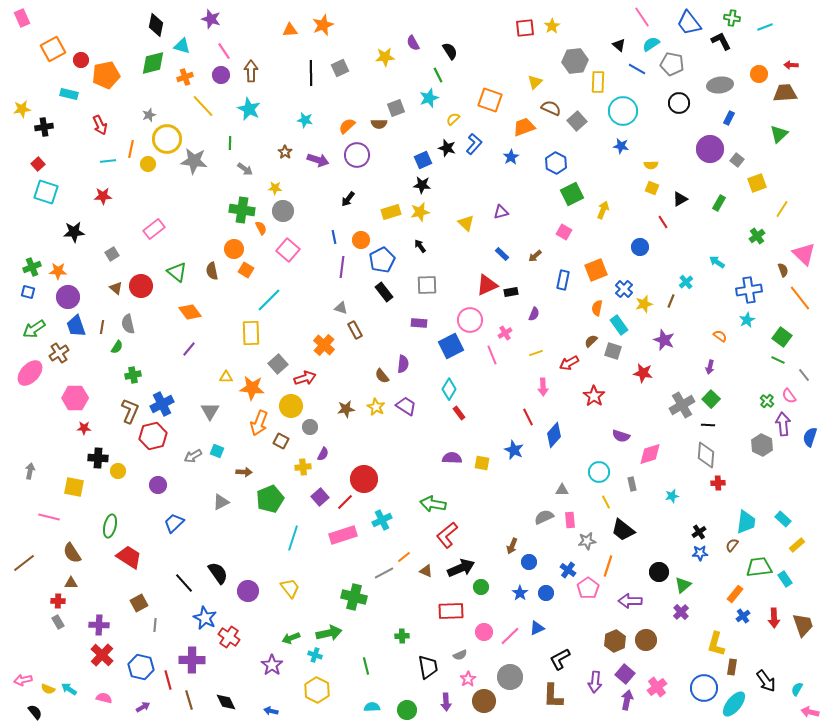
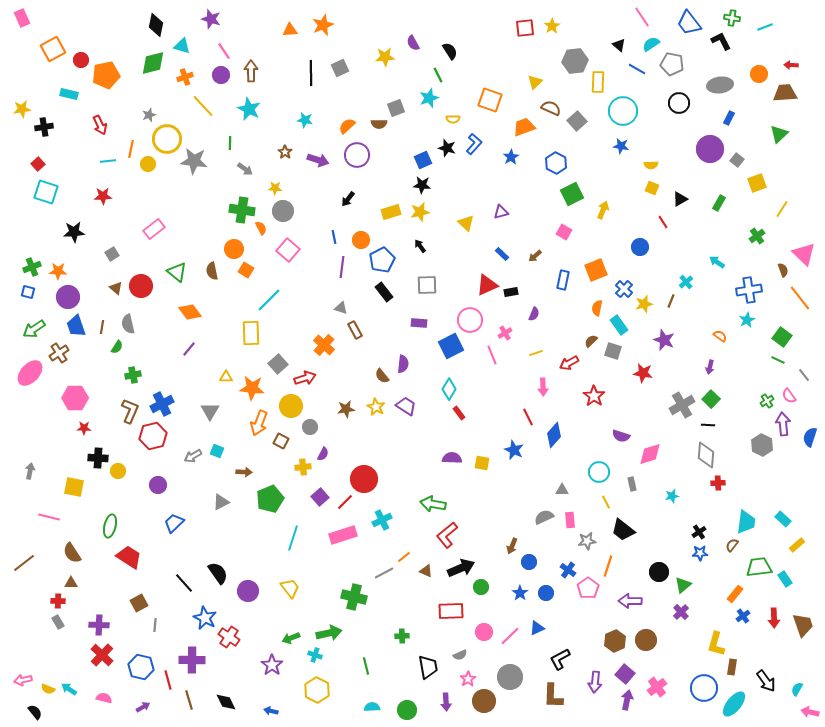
yellow semicircle at (453, 119): rotated 136 degrees counterclockwise
green cross at (767, 401): rotated 16 degrees clockwise
